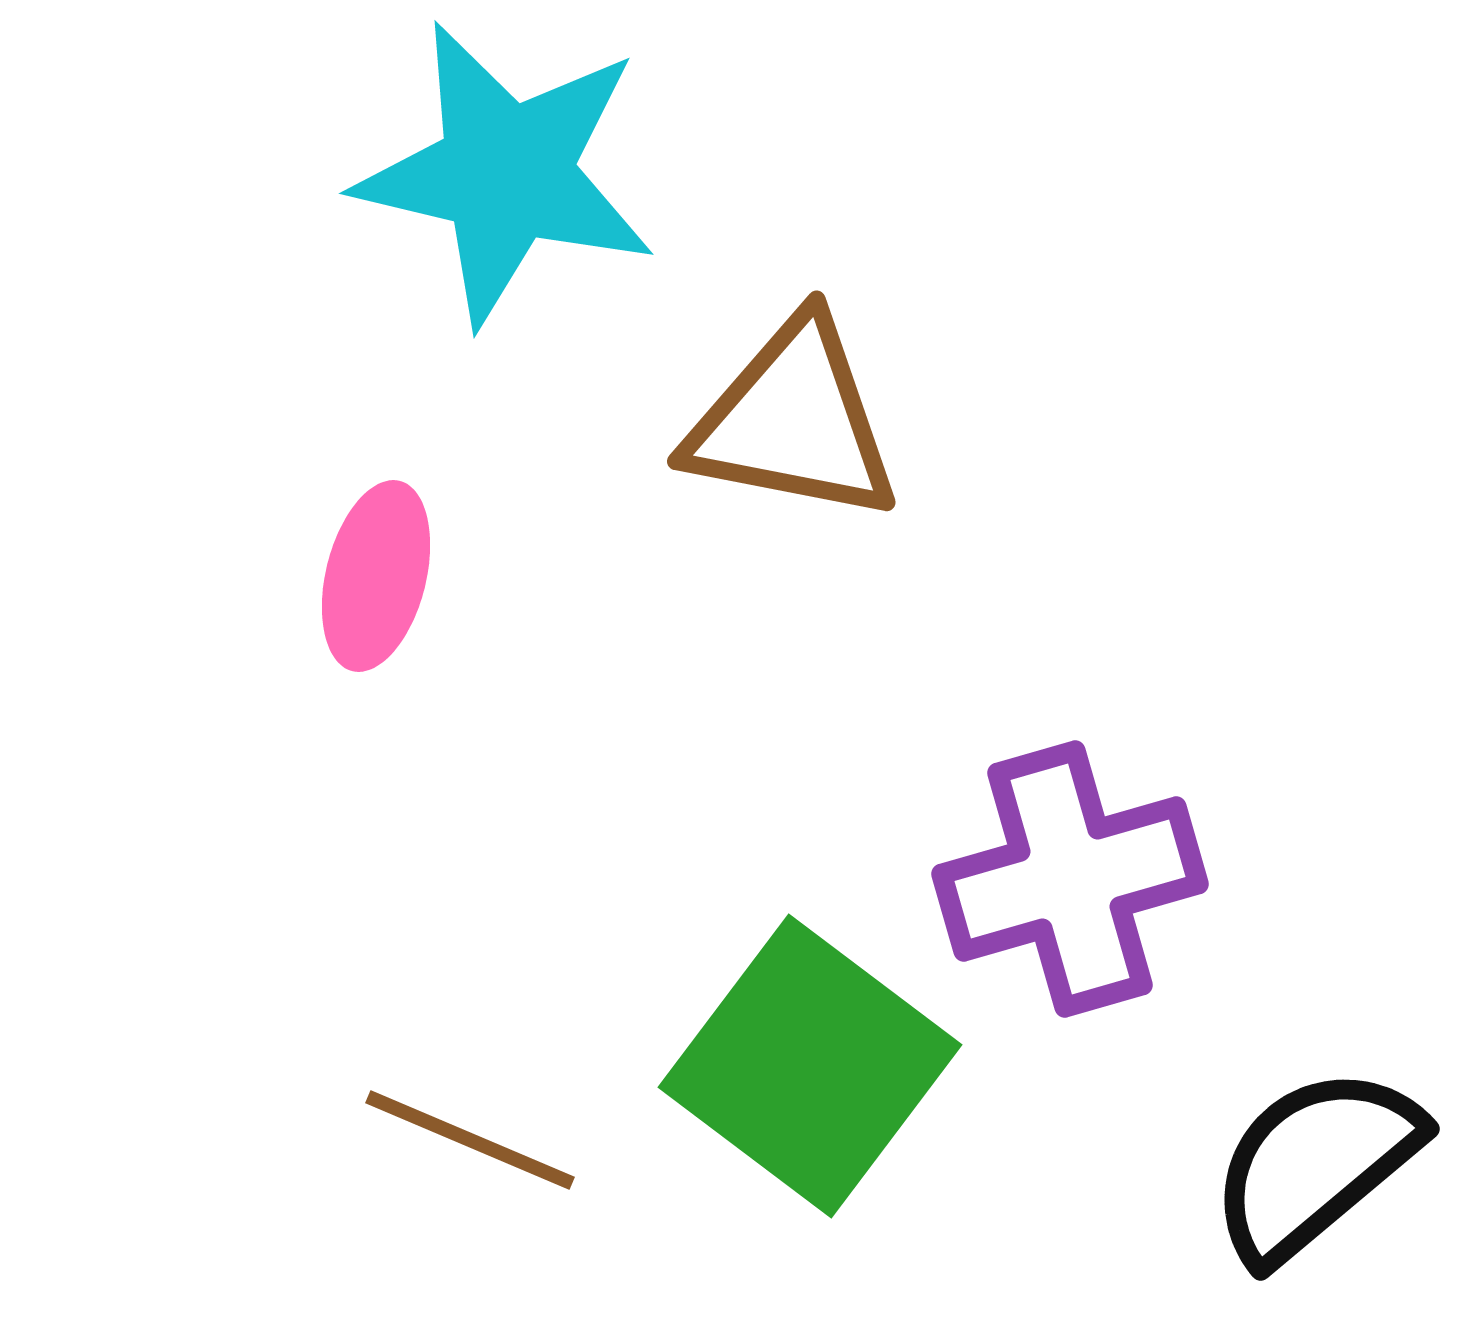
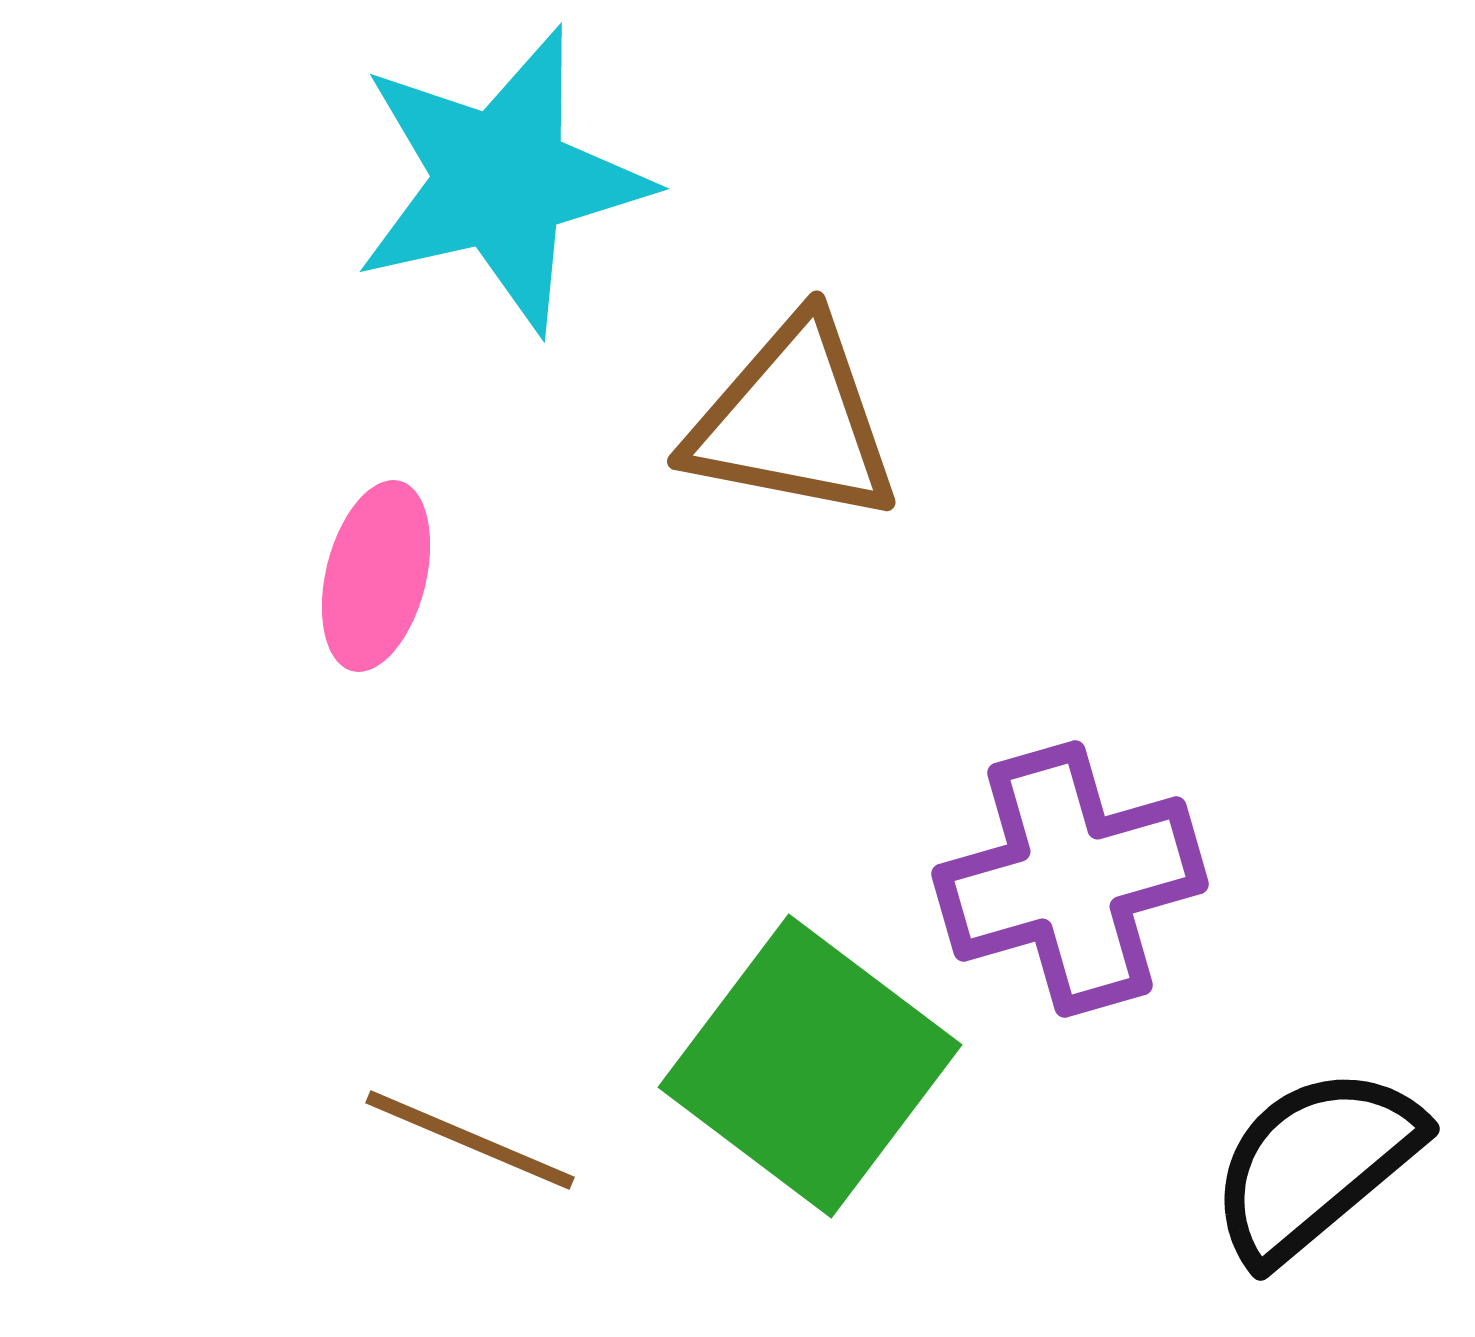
cyan star: moved 5 px left, 7 px down; rotated 26 degrees counterclockwise
